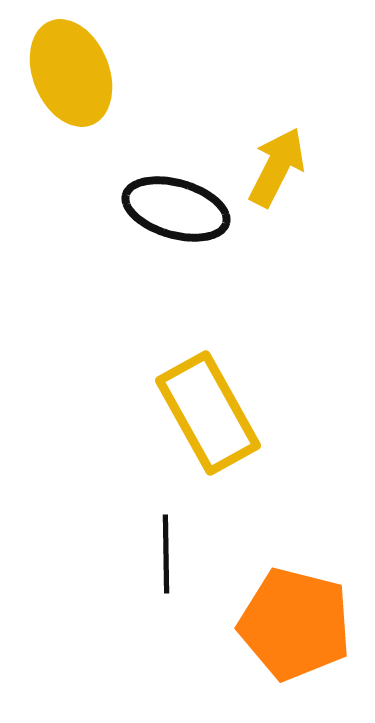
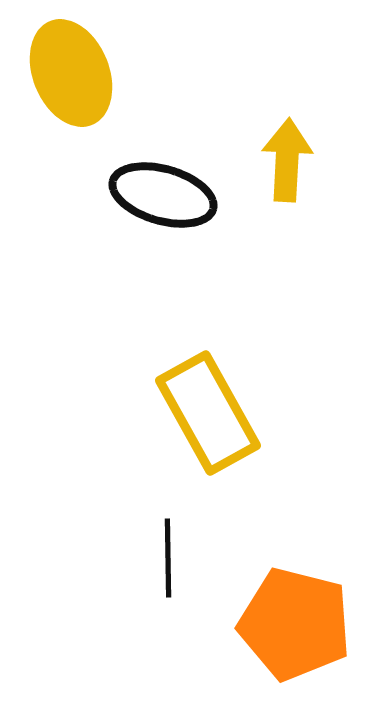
yellow arrow: moved 10 px right, 7 px up; rotated 24 degrees counterclockwise
black ellipse: moved 13 px left, 14 px up
black line: moved 2 px right, 4 px down
